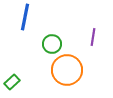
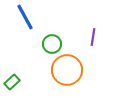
blue line: rotated 40 degrees counterclockwise
